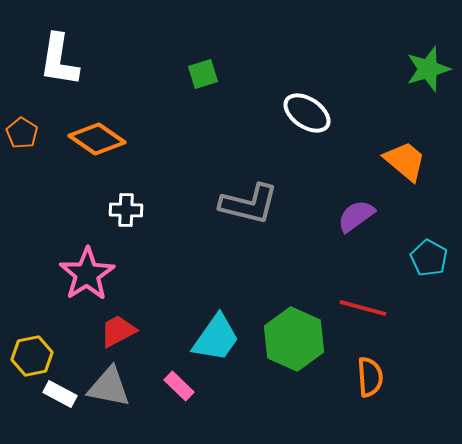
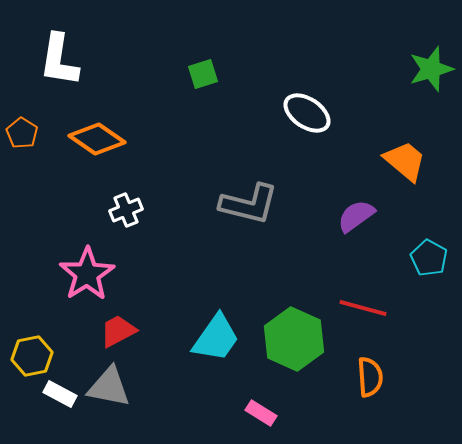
green star: moved 3 px right
white cross: rotated 24 degrees counterclockwise
pink rectangle: moved 82 px right, 27 px down; rotated 12 degrees counterclockwise
